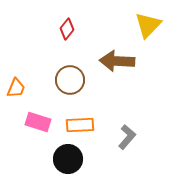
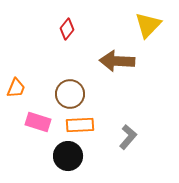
brown circle: moved 14 px down
gray L-shape: moved 1 px right
black circle: moved 3 px up
